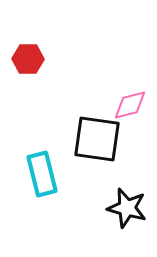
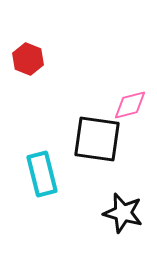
red hexagon: rotated 20 degrees clockwise
black star: moved 4 px left, 5 px down
